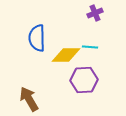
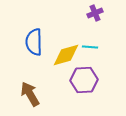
blue semicircle: moved 3 px left, 4 px down
yellow diamond: rotated 16 degrees counterclockwise
brown arrow: moved 1 px right, 5 px up
